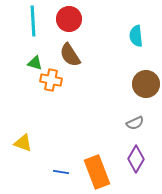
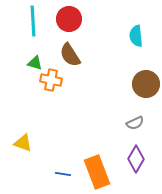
blue line: moved 2 px right, 2 px down
